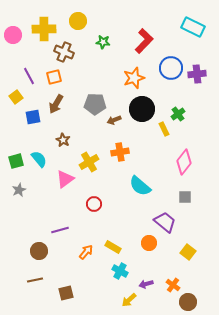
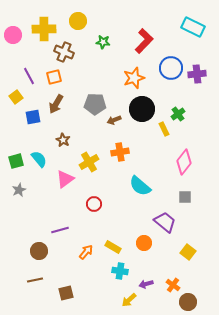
orange circle at (149, 243): moved 5 px left
cyan cross at (120, 271): rotated 21 degrees counterclockwise
